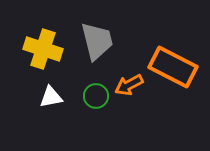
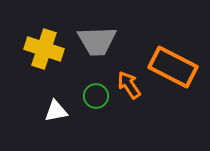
gray trapezoid: rotated 102 degrees clockwise
yellow cross: moved 1 px right
orange arrow: rotated 84 degrees clockwise
white triangle: moved 5 px right, 14 px down
